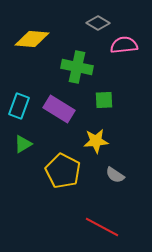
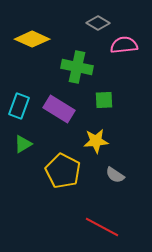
yellow diamond: rotated 20 degrees clockwise
